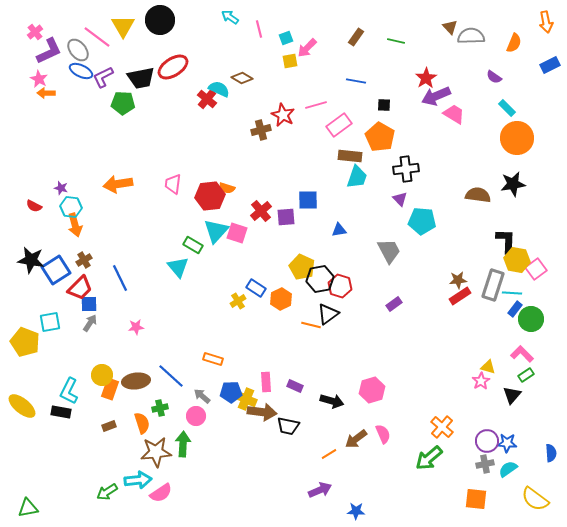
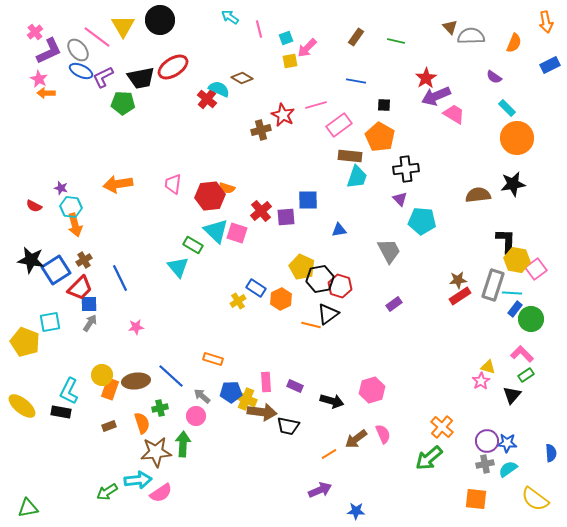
brown semicircle at (478, 195): rotated 15 degrees counterclockwise
cyan triangle at (216, 231): rotated 28 degrees counterclockwise
